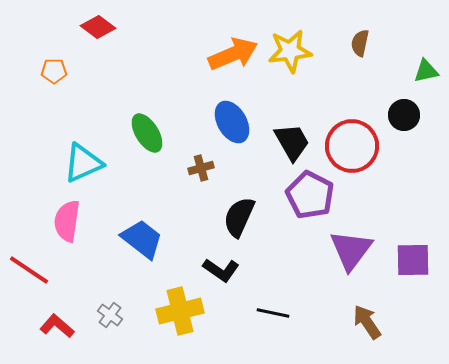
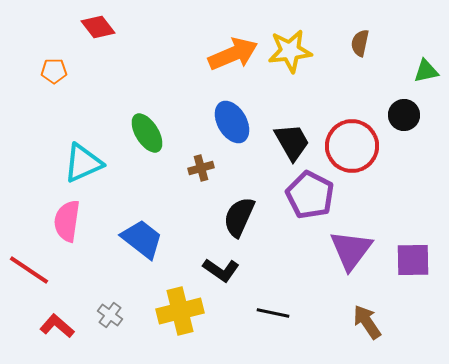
red diamond: rotated 16 degrees clockwise
